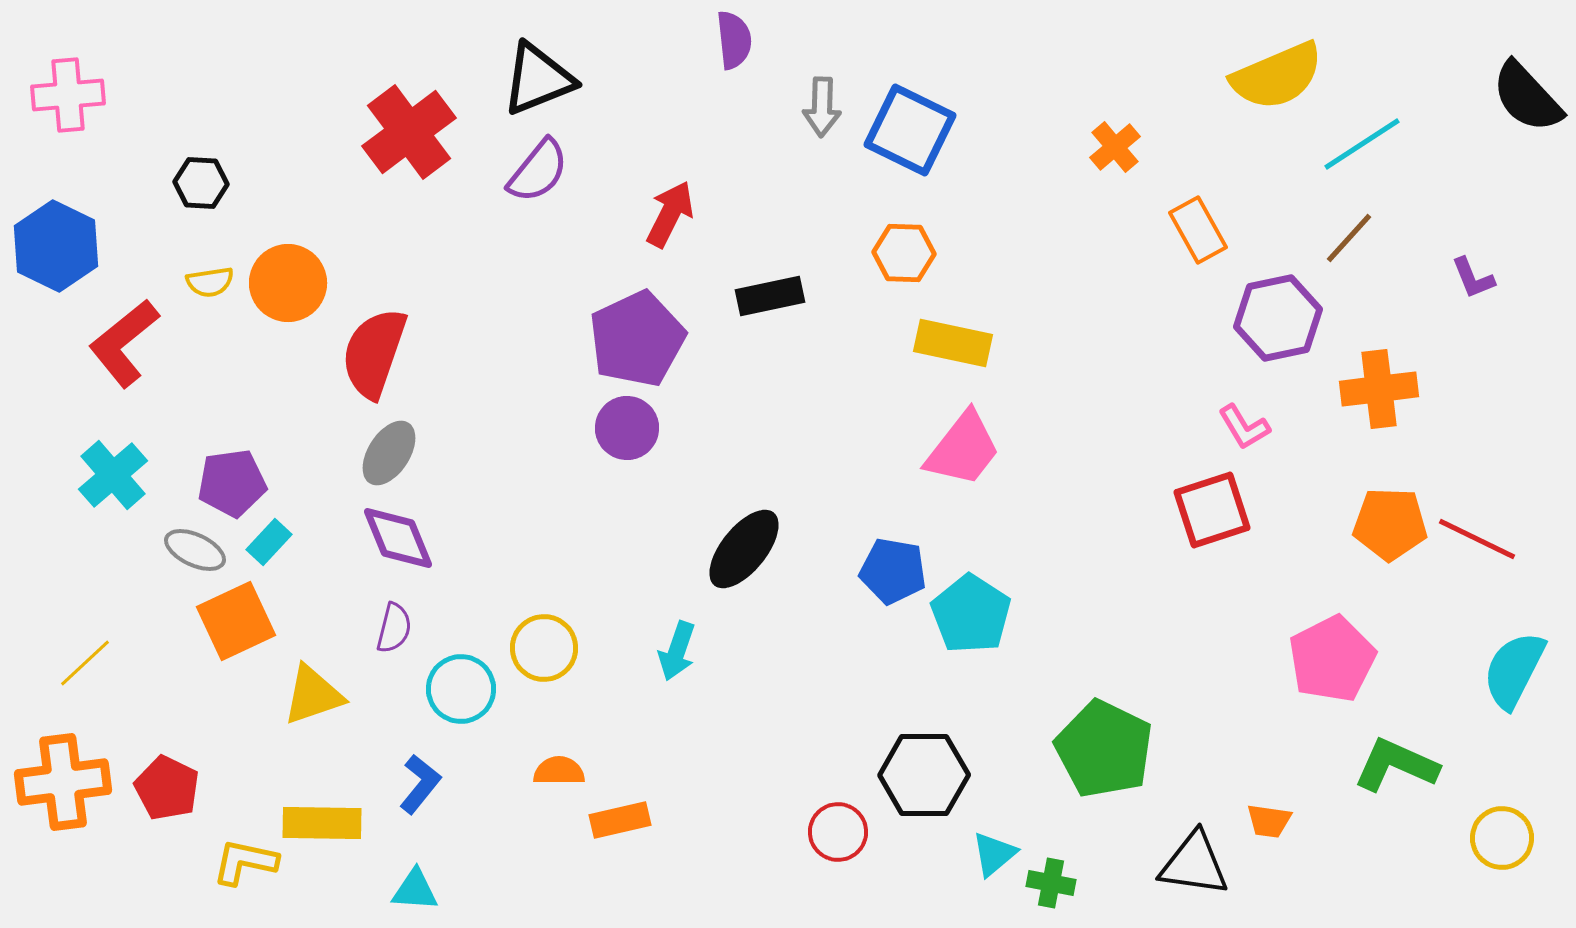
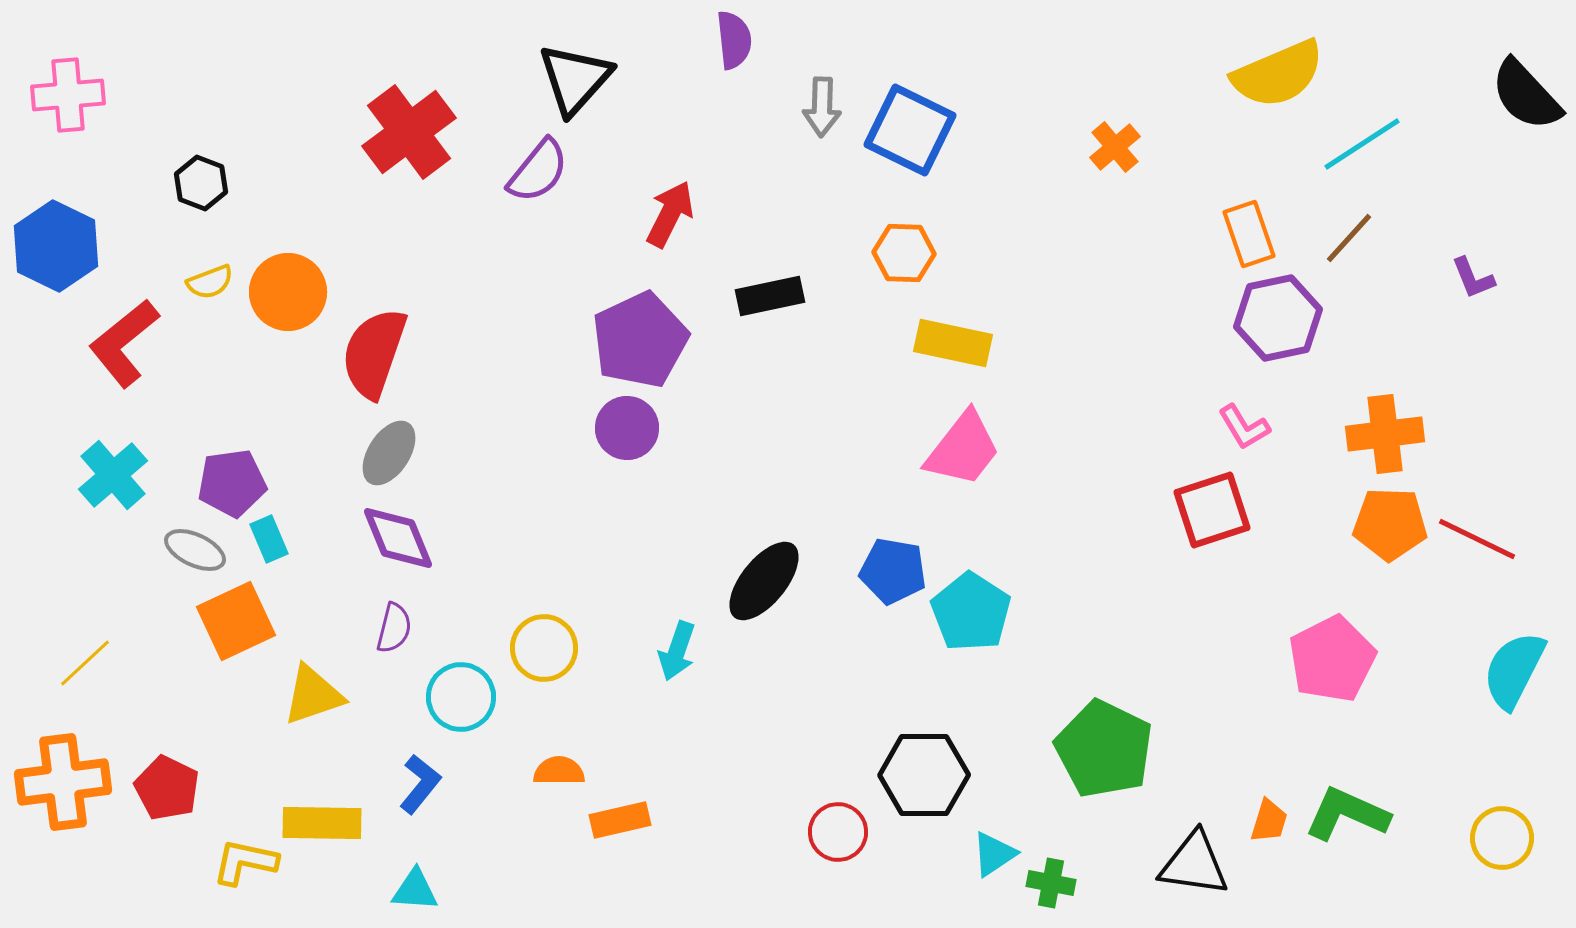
yellow semicircle at (1277, 76): moved 1 px right, 2 px up
black triangle at (538, 79): moved 37 px right; rotated 26 degrees counterclockwise
black semicircle at (1527, 97): moved 1 px left, 2 px up
black hexagon at (201, 183): rotated 18 degrees clockwise
orange rectangle at (1198, 230): moved 51 px right, 4 px down; rotated 10 degrees clockwise
yellow semicircle at (210, 282): rotated 12 degrees counterclockwise
orange circle at (288, 283): moved 9 px down
purple pentagon at (637, 339): moved 3 px right, 1 px down
orange cross at (1379, 389): moved 6 px right, 45 px down
cyan rectangle at (269, 542): moved 3 px up; rotated 66 degrees counterclockwise
black ellipse at (744, 549): moved 20 px right, 32 px down
cyan pentagon at (971, 614): moved 2 px up
cyan circle at (461, 689): moved 8 px down
green L-shape at (1396, 765): moved 49 px left, 49 px down
orange trapezoid at (1269, 821): rotated 81 degrees counterclockwise
cyan triangle at (994, 854): rotated 6 degrees clockwise
